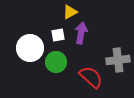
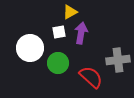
white square: moved 1 px right, 3 px up
green circle: moved 2 px right, 1 px down
